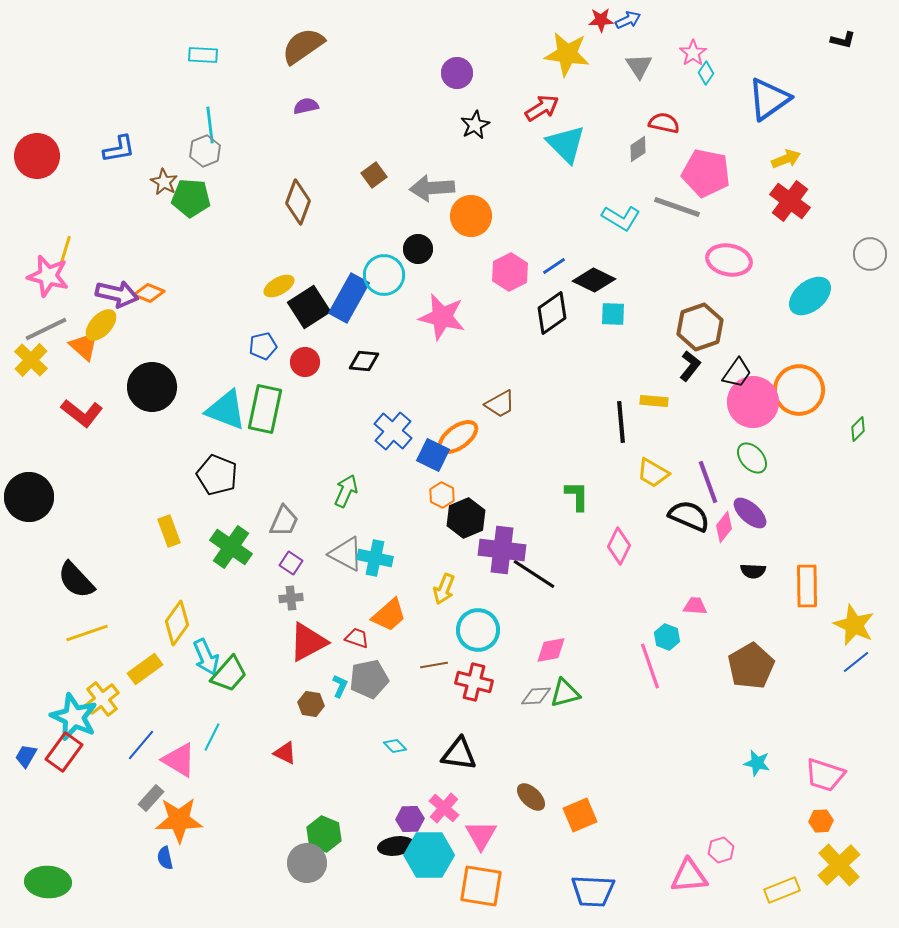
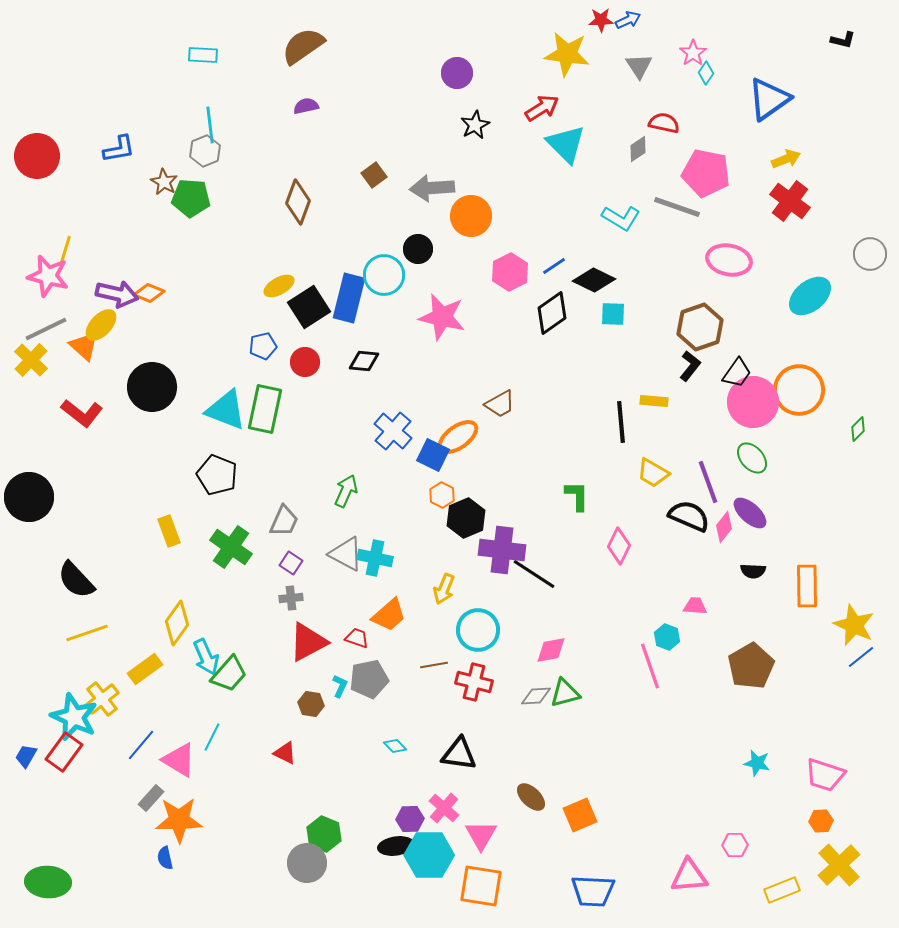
blue rectangle at (349, 298): rotated 15 degrees counterclockwise
blue line at (856, 662): moved 5 px right, 5 px up
pink hexagon at (721, 850): moved 14 px right, 5 px up; rotated 15 degrees clockwise
